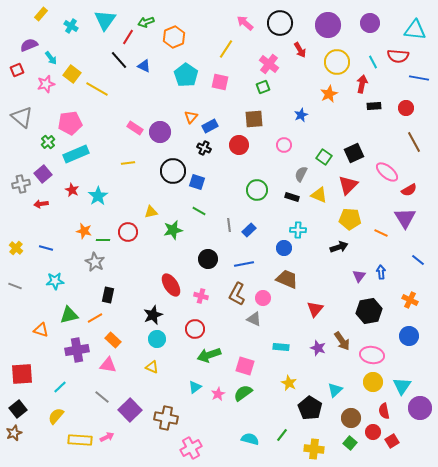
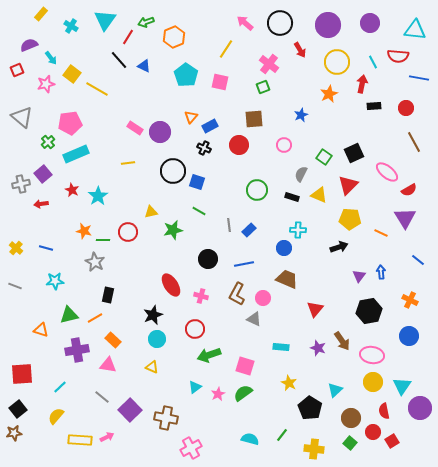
brown star at (14, 433): rotated 14 degrees clockwise
